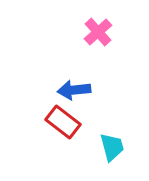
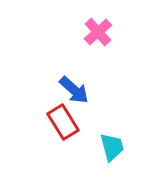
blue arrow: rotated 132 degrees counterclockwise
red rectangle: rotated 20 degrees clockwise
